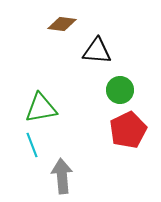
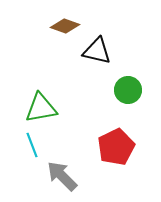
brown diamond: moved 3 px right, 2 px down; rotated 12 degrees clockwise
black triangle: rotated 8 degrees clockwise
green circle: moved 8 px right
red pentagon: moved 12 px left, 17 px down
gray arrow: rotated 40 degrees counterclockwise
